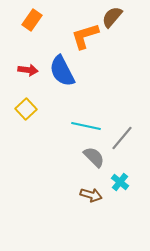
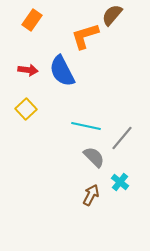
brown semicircle: moved 2 px up
brown arrow: rotated 80 degrees counterclockwise
